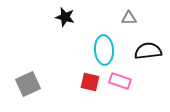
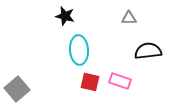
black star: moved 1 px up
cyan ellipse: moved 25 px left
gray square: moved 11 px left, 5 px down; rotated 15 degrees counterclockwise
